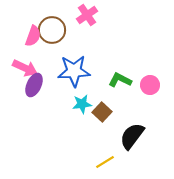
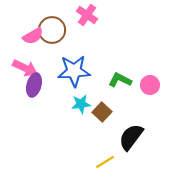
pink cross: rotated 20 degrees counterclockwise
pink semicircle: rotated 40 degrees clockwise
purple ellipse: rotated 10 degrees counterclockwise
cyan star: moved 1 px left
black semicircle: moved 1 px left, 1 px down
